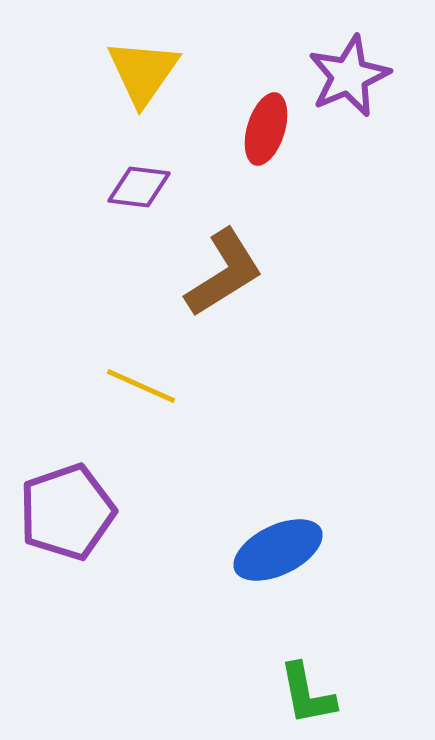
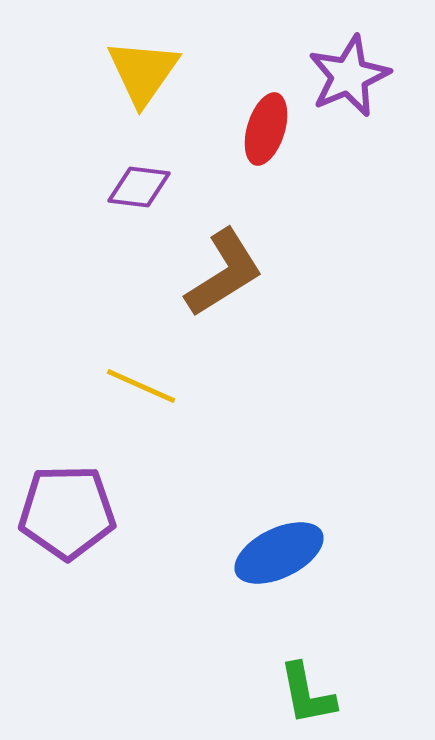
purple pentagon: rotated 18 degrees clockwise
blue ellipse: moved 1 px right, 3 px down
